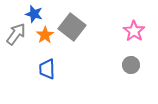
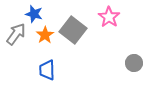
gray square: moved 1 px right, 3 px down
pink star: moved 25 px left, 14 px up
gray circle: moved 3 px right, 2 px up
blue trapezoid: moved 1 px down
